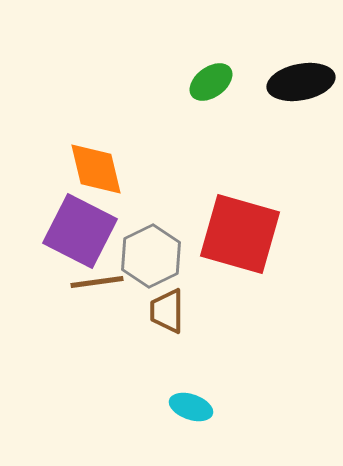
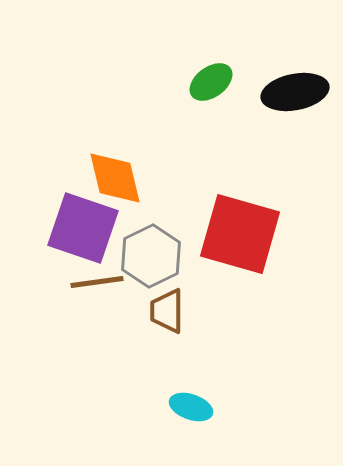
black ellipse: moved 6 px left, 10 px down
orange diamond: moved 19 px right, 9 px down
purple square: moved 3 px right, 3 px up; rotated 8 degrees counterclockwise
